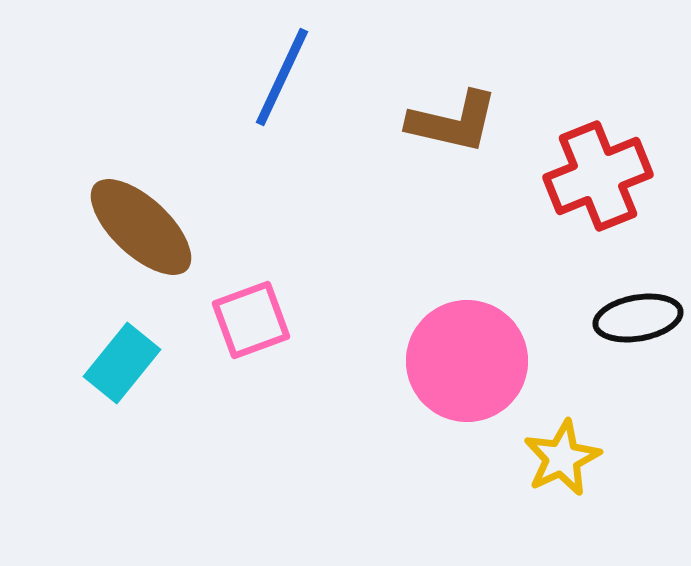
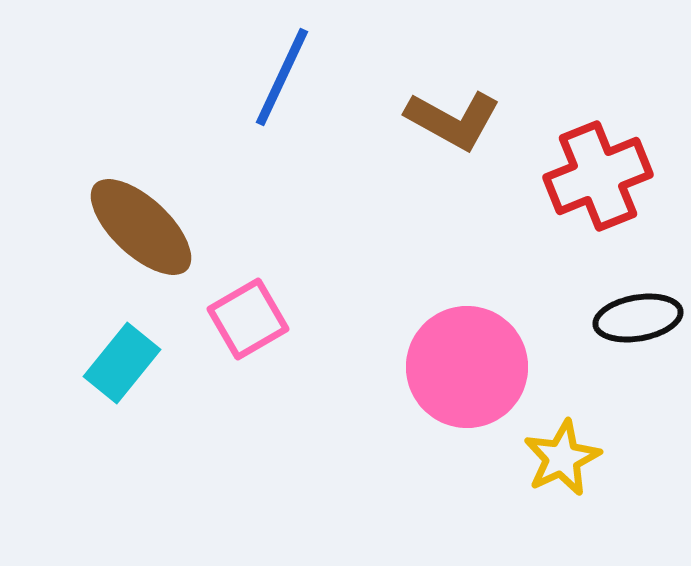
brown L-shape: moved 2 px up; rotated 16 degrees clockwise
pink square: moved 3 px left, 1 px up; rotated 10 degrees counterclockwise
pink circle: moved 6 px down
